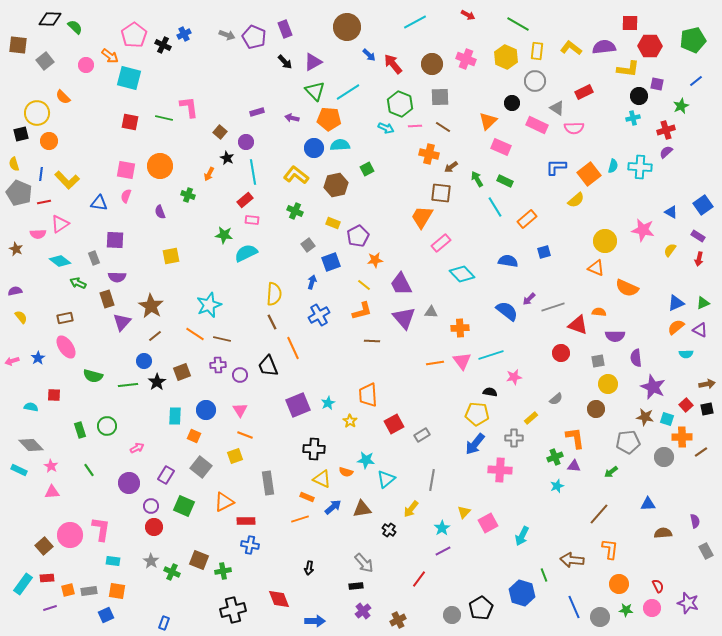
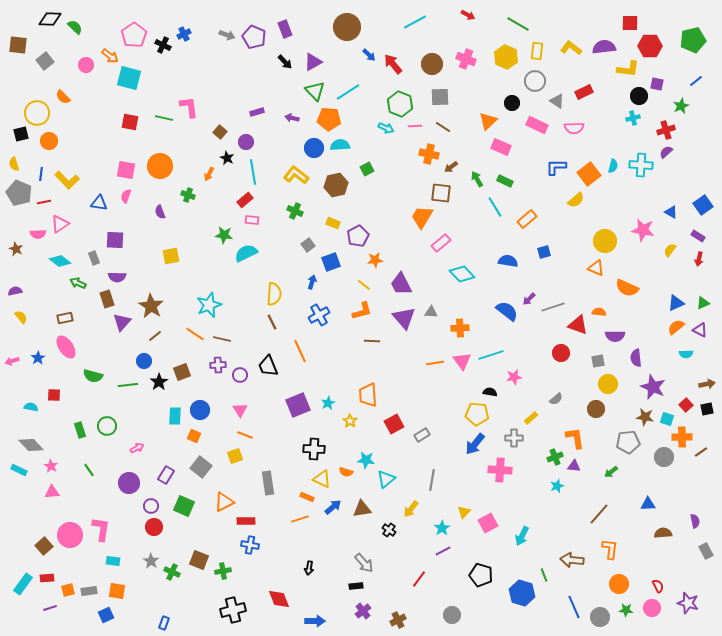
gray triangle at (557, 108): moved 7 px up
cyan cross at (640, 167): moved 1 px right, 2 px up
orange line at (293, 348): moved 7 px right, 3 px down
black star at (157, 382): moved 2 px right
blue circle at (206, 410): moved 6 px left
black pentagon at (481, 608): moved 33 px up; rotated 25 degrees counterclockwise
